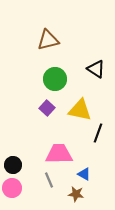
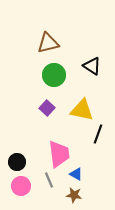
brown triangle: moved 3 px down
black triangle: moved 4 px left, 3 px up
green circle: moved 1 px left, 4 px up
yellow triangle: moved 2 px right
black line: moved 1 px down
pink trapezoid: rotated 84 degrees clockwise
black circle: moved 4 px right, 3 px up
blue triangle: moved 8 px left
pink circle: moved 9 px right, 2 px up
brown star: moved 2 px left, 1 px down
